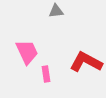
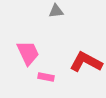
pink trapezoid: moved 1 px right, 1 px down
pink rectangle: moved 3 px down; rotated 70 degrees counterclockwise
